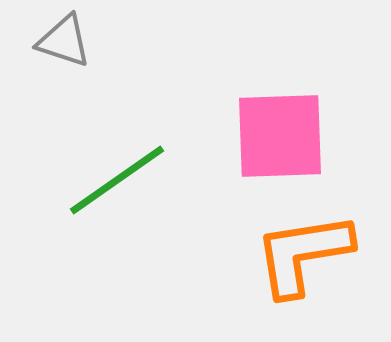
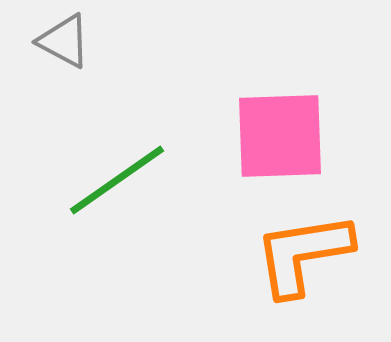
gray triangle: rotated 10 degrees clockwise
